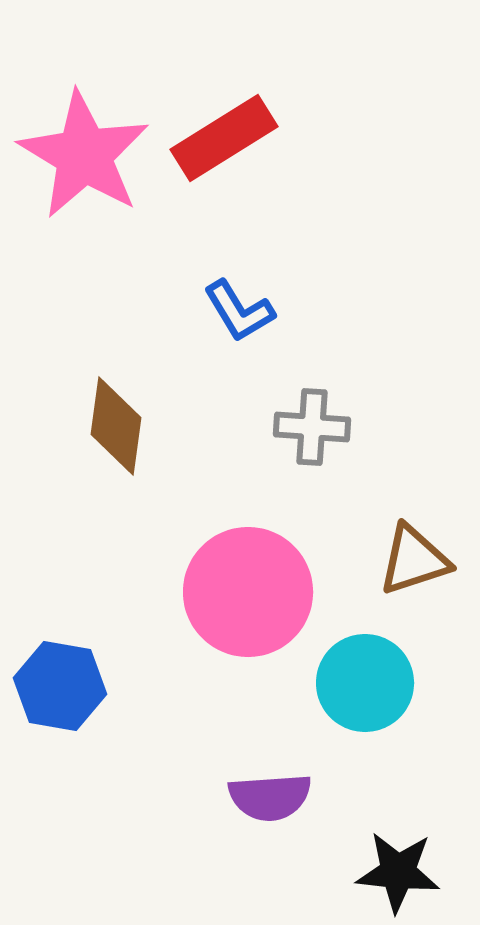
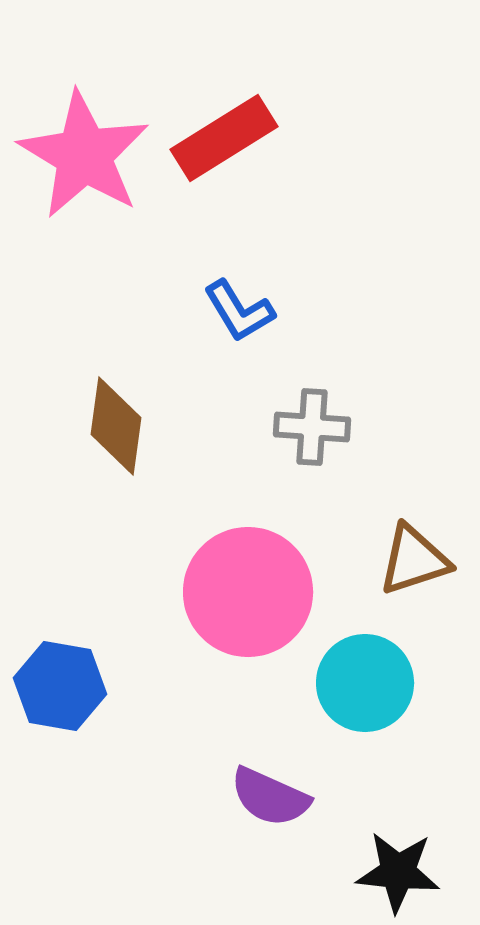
purple semicircle: rotated 28 degrees clockwise
